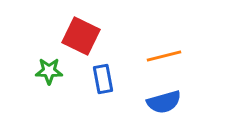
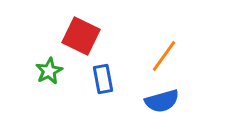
orange line: rotated 40 degrees counterclockwise
green star: rotated 28 degrees counterclockwise
blue semicircle: moved 2 px left, 1 px up
